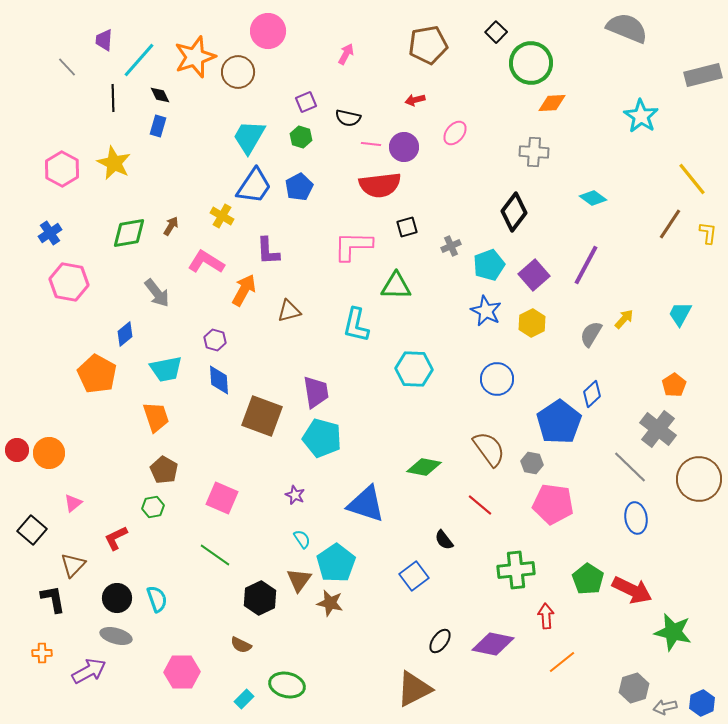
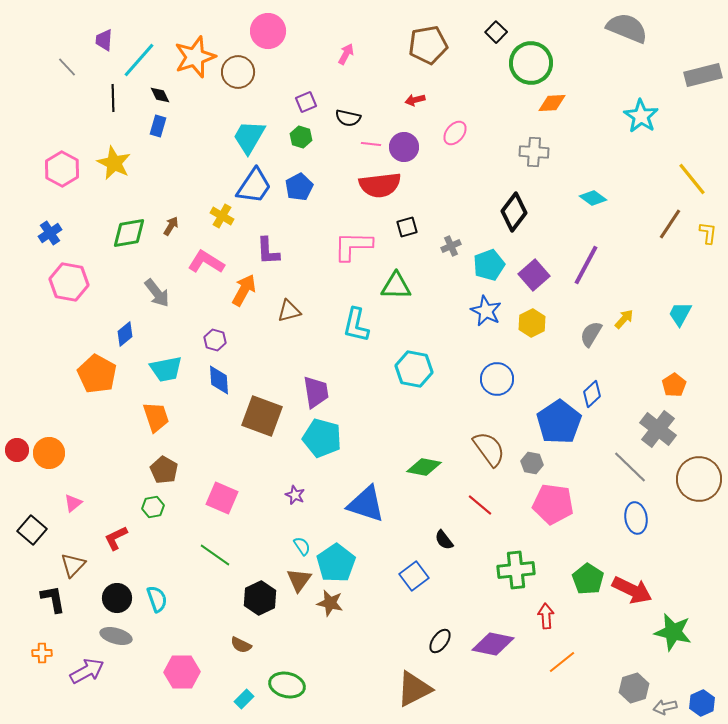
cyan hexagon at (414, 369): rotated 9 degrees clockwise
cyan semicircle at (302, 539): moved 7 px down
purple arrow at (89, 671): moved 2 px left
